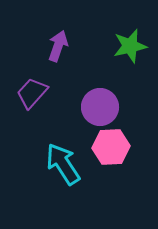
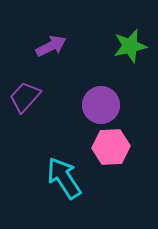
purple arrow: moved 7 px left; rotated 44 degrees clockwise
purple trapezoid: moved 7 px left, 4 px down
purple circle: moved 1 px right, 2 px up
cyan arrow: moved 1 px right, 14 px down
